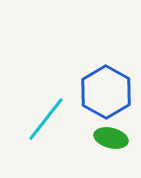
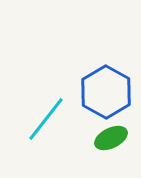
green ellipse: rotated 40 degrees counterclockwise
